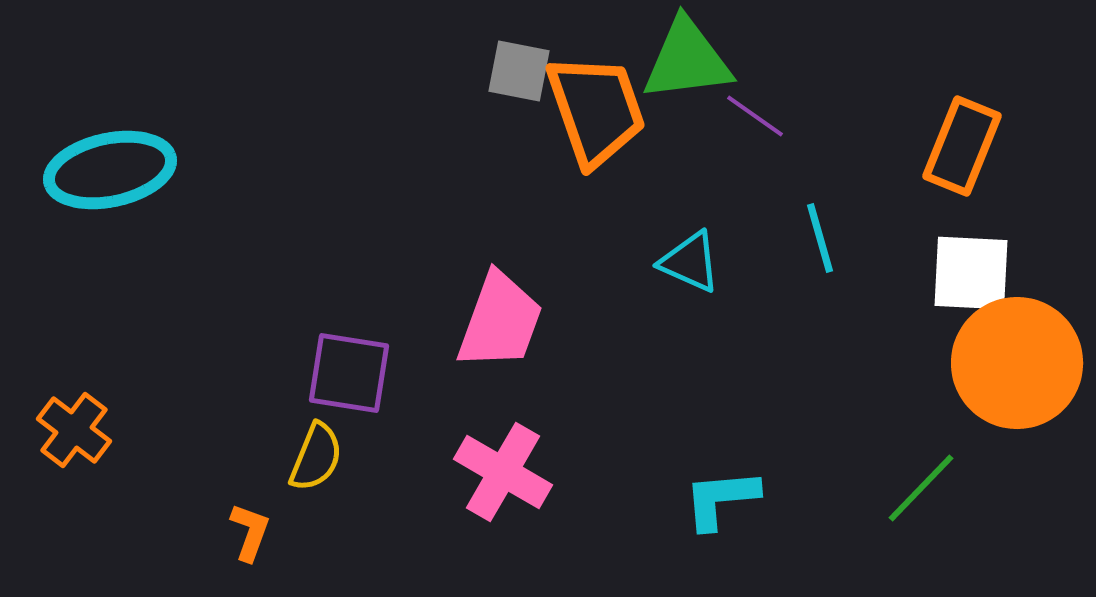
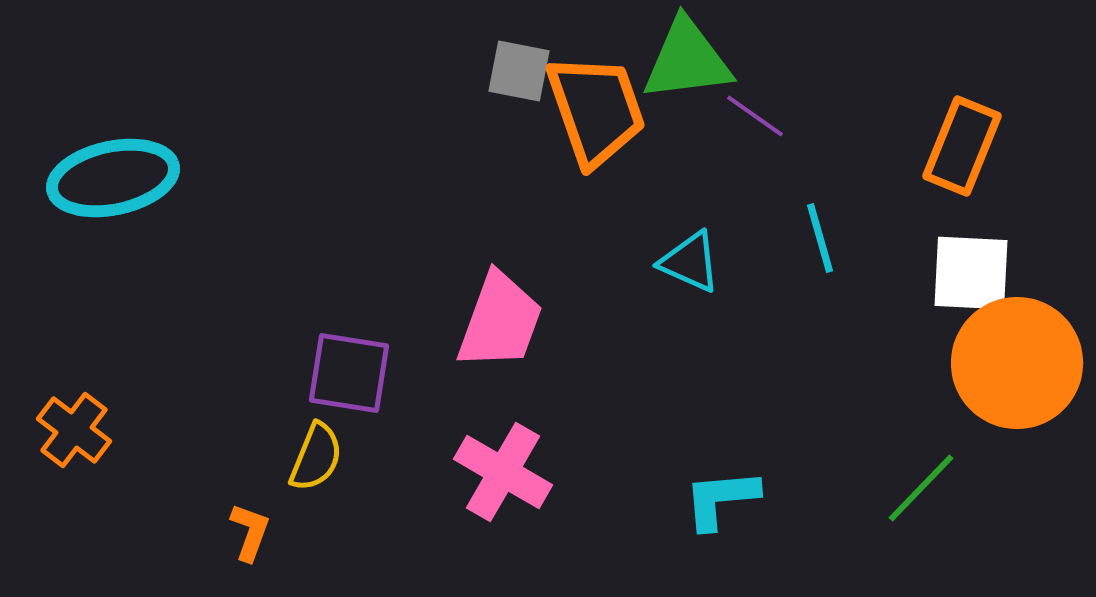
cyan ellipse: moved 3 px right, 8 px down
